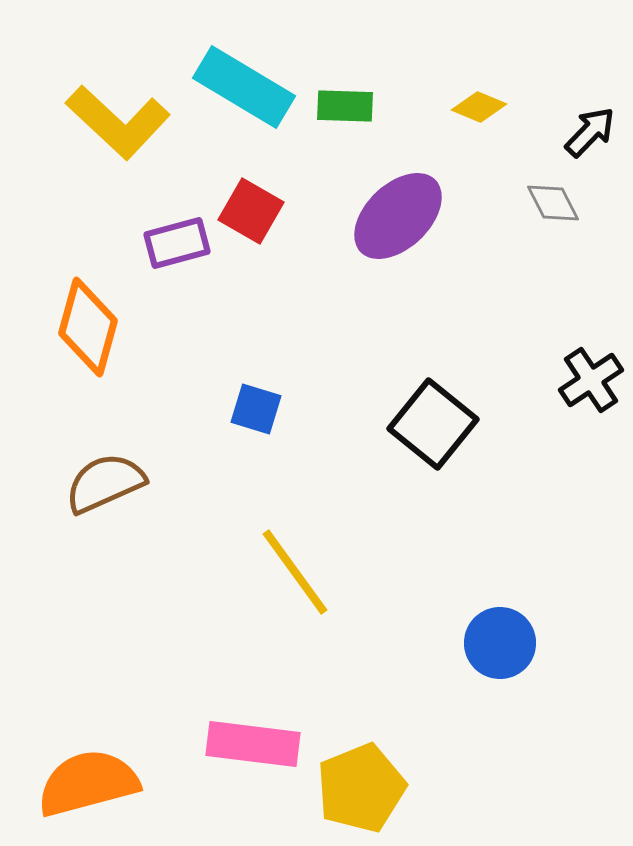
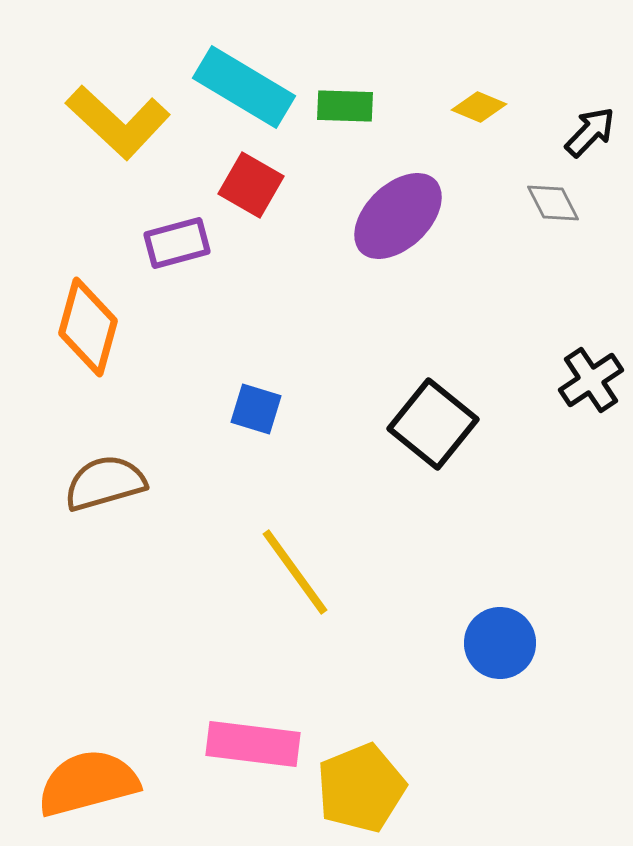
red square: moved 26 px up
brown semicircle: rotated 8 degrees clockwise
